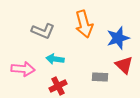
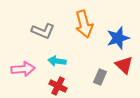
cyan arrow: moved 2 px right, 2 px down
pink arrow: rotated 10 degrees counterclockwise
gray rectangle: rotated 70 degrees counterclockwise
red cross: rotated 36 degrees counterclockwise
